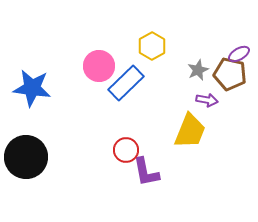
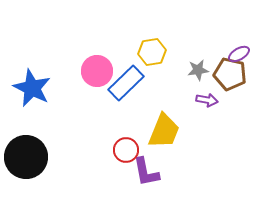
yellow hexagon: moved 6 px down; rotated 20 degrees clockwise
pink circle: moved 2 px left, 5 px down
gray star: rotated 15 degrees clockwise
blue star: rotated 18 degrees clockwise
yellow trapezoid: moved 26 px left
